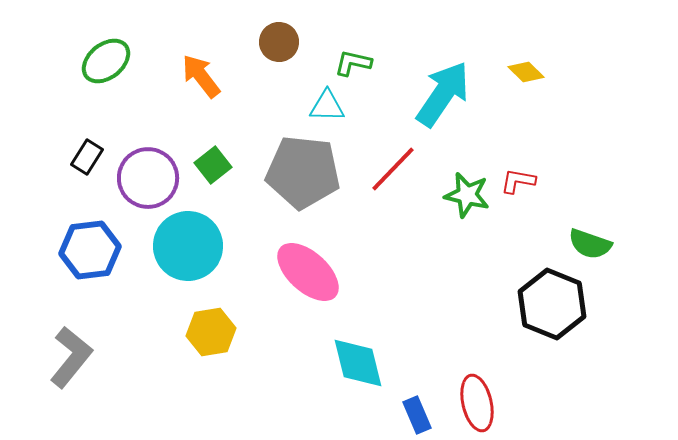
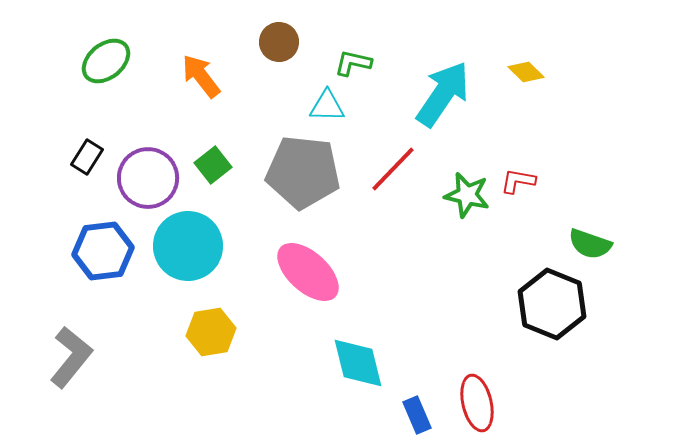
blue hexagon: moved 13 px right, 1 px down
